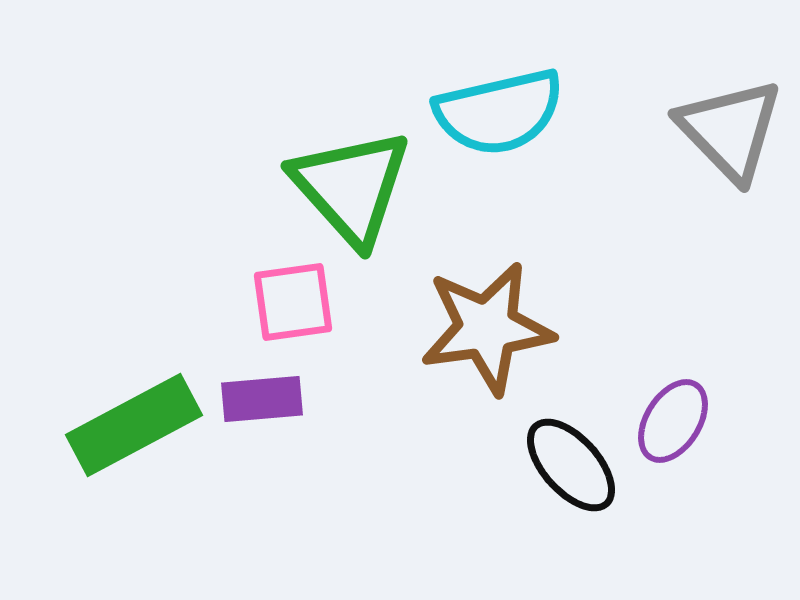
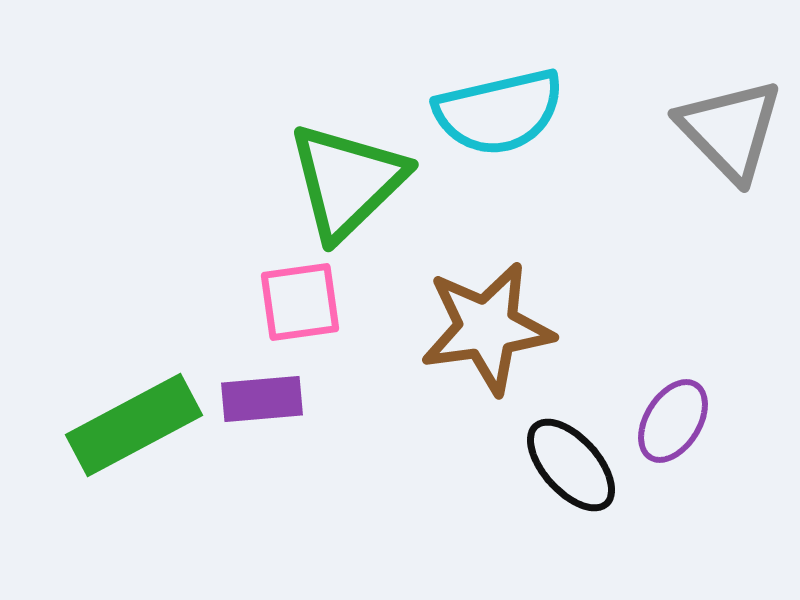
green triangle: moved 4 px left, 6 px up; rotated 28 degrees clockwise
pink square: moved 7 px right
